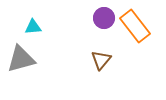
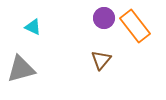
cyan triangle: rotated 30 degrees clockwise
gray triangle: moved 10 px down
